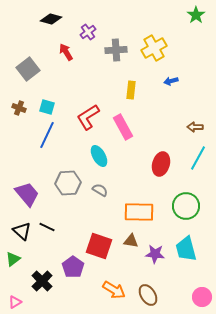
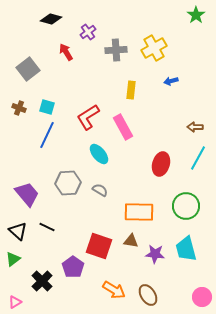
cyan ellipse: moved 2 px up; rotated 10 degrees counterclockwise
black triangle: moved 4 px left
